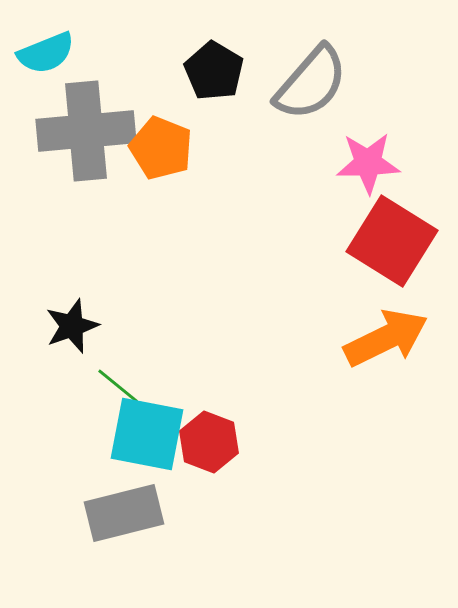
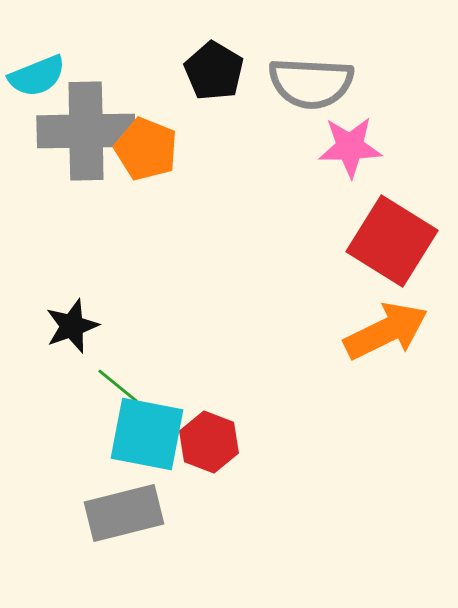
cyan semicircle: moved 9 px left, 23 px down
gray semicircle: rotated 52 degrees clockwise
gray cross: rotated 4 degrees clockwise
orange pentagon: moved 15 px left, 1 px down
pink star: moved 18 px left, 16 px up
orange arrow: moved 7 px up
